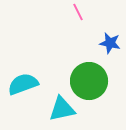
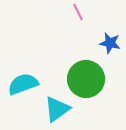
green circle: moved 3 px left, 2 px up
cyan triangle: moved 5 px left; rotated 24 degrees counterclockwise
